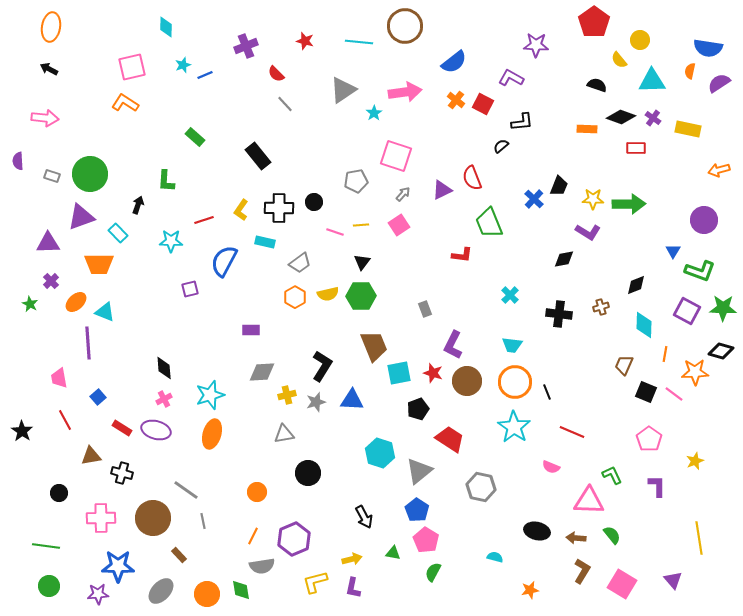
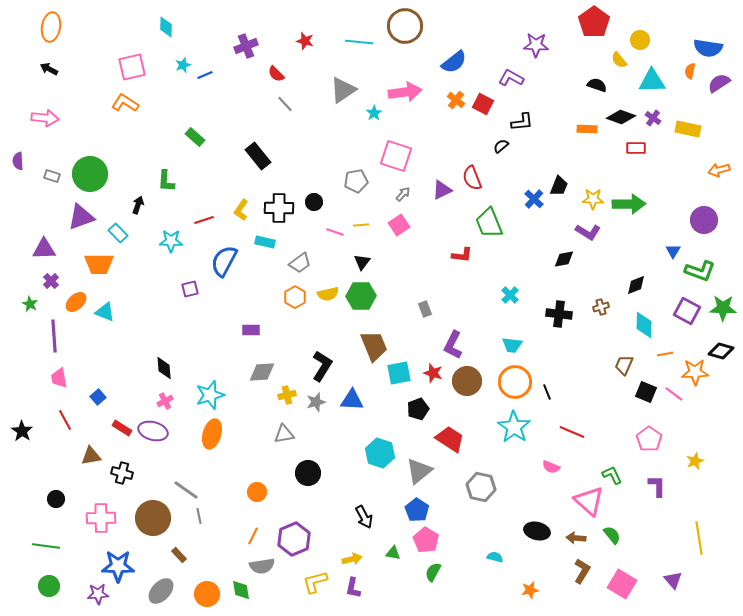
purple triangle at (48, 243): moved 4 px left, 6 px down
purple line at (88, 343): moved 34 px left, 7 px up
orange line at (665, 354): rotated 70 degrees clockwise
pink cross at (164, 399): moved 1 px right, 2 px down
purple ellipse at (156, 430): moved 3 px left, 1 px down
black circle at (59, 493): moved 3 px left, 6 px down
pink triangle at (589, 501): rotated 40 degrees clockwise
gray line at (203, 521): moved 4 px left, 5 px up
